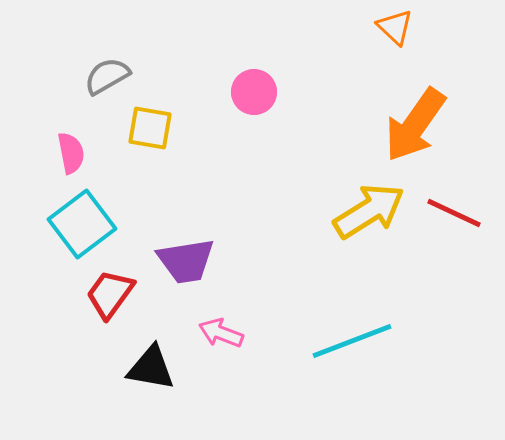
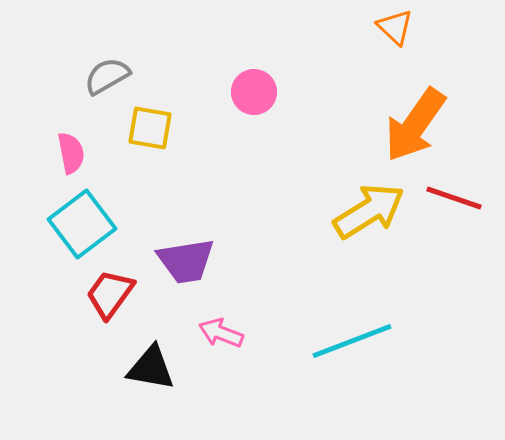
red line: moved 15 px up; rotated 6 degrees counterclockwise
